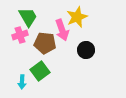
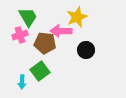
pink arrow: moved 1 px left, 1 px down; rotated 110 degrees clockwise
